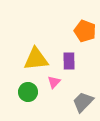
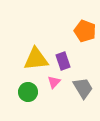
purple rectangle: moved 6 px left; rotated 18 degrees counterclockwise
gray trapezoid: moved 14 px up; rotated 105 degrees clockwise
